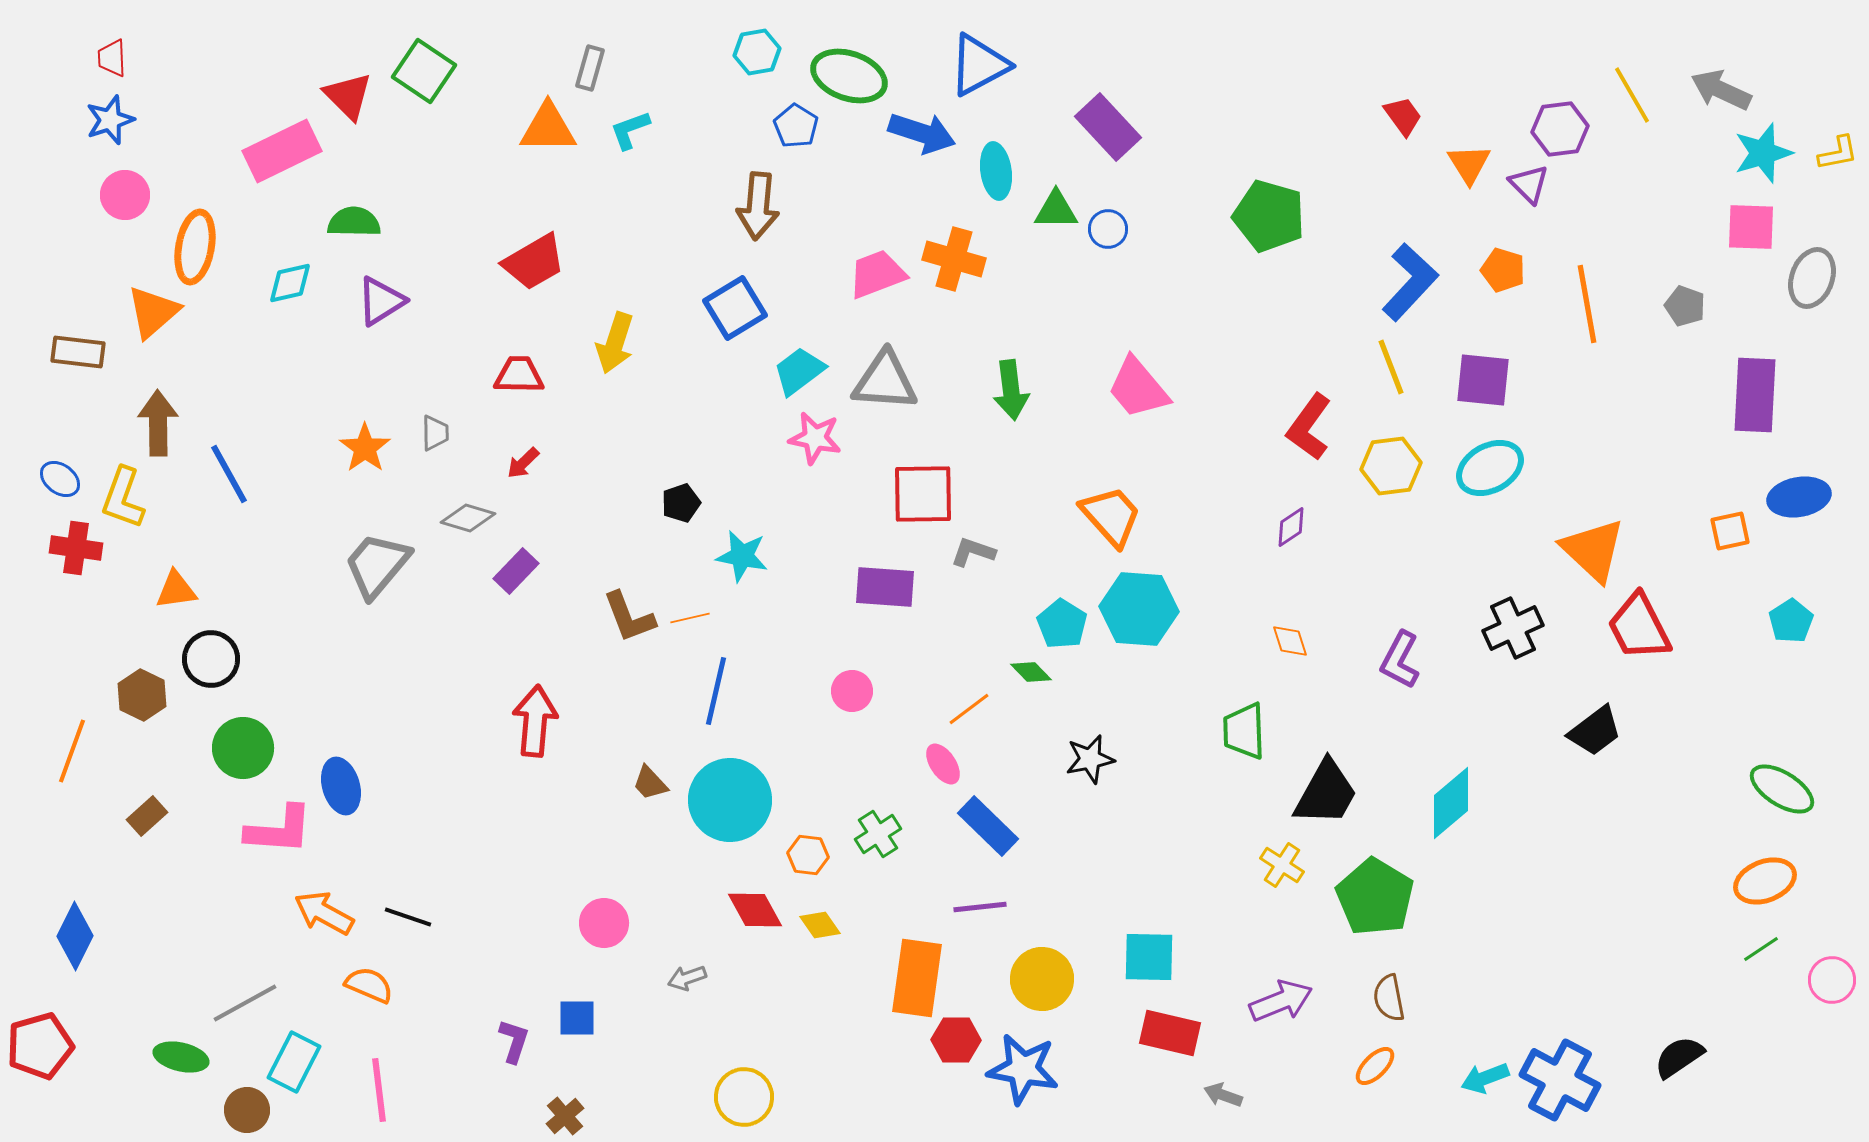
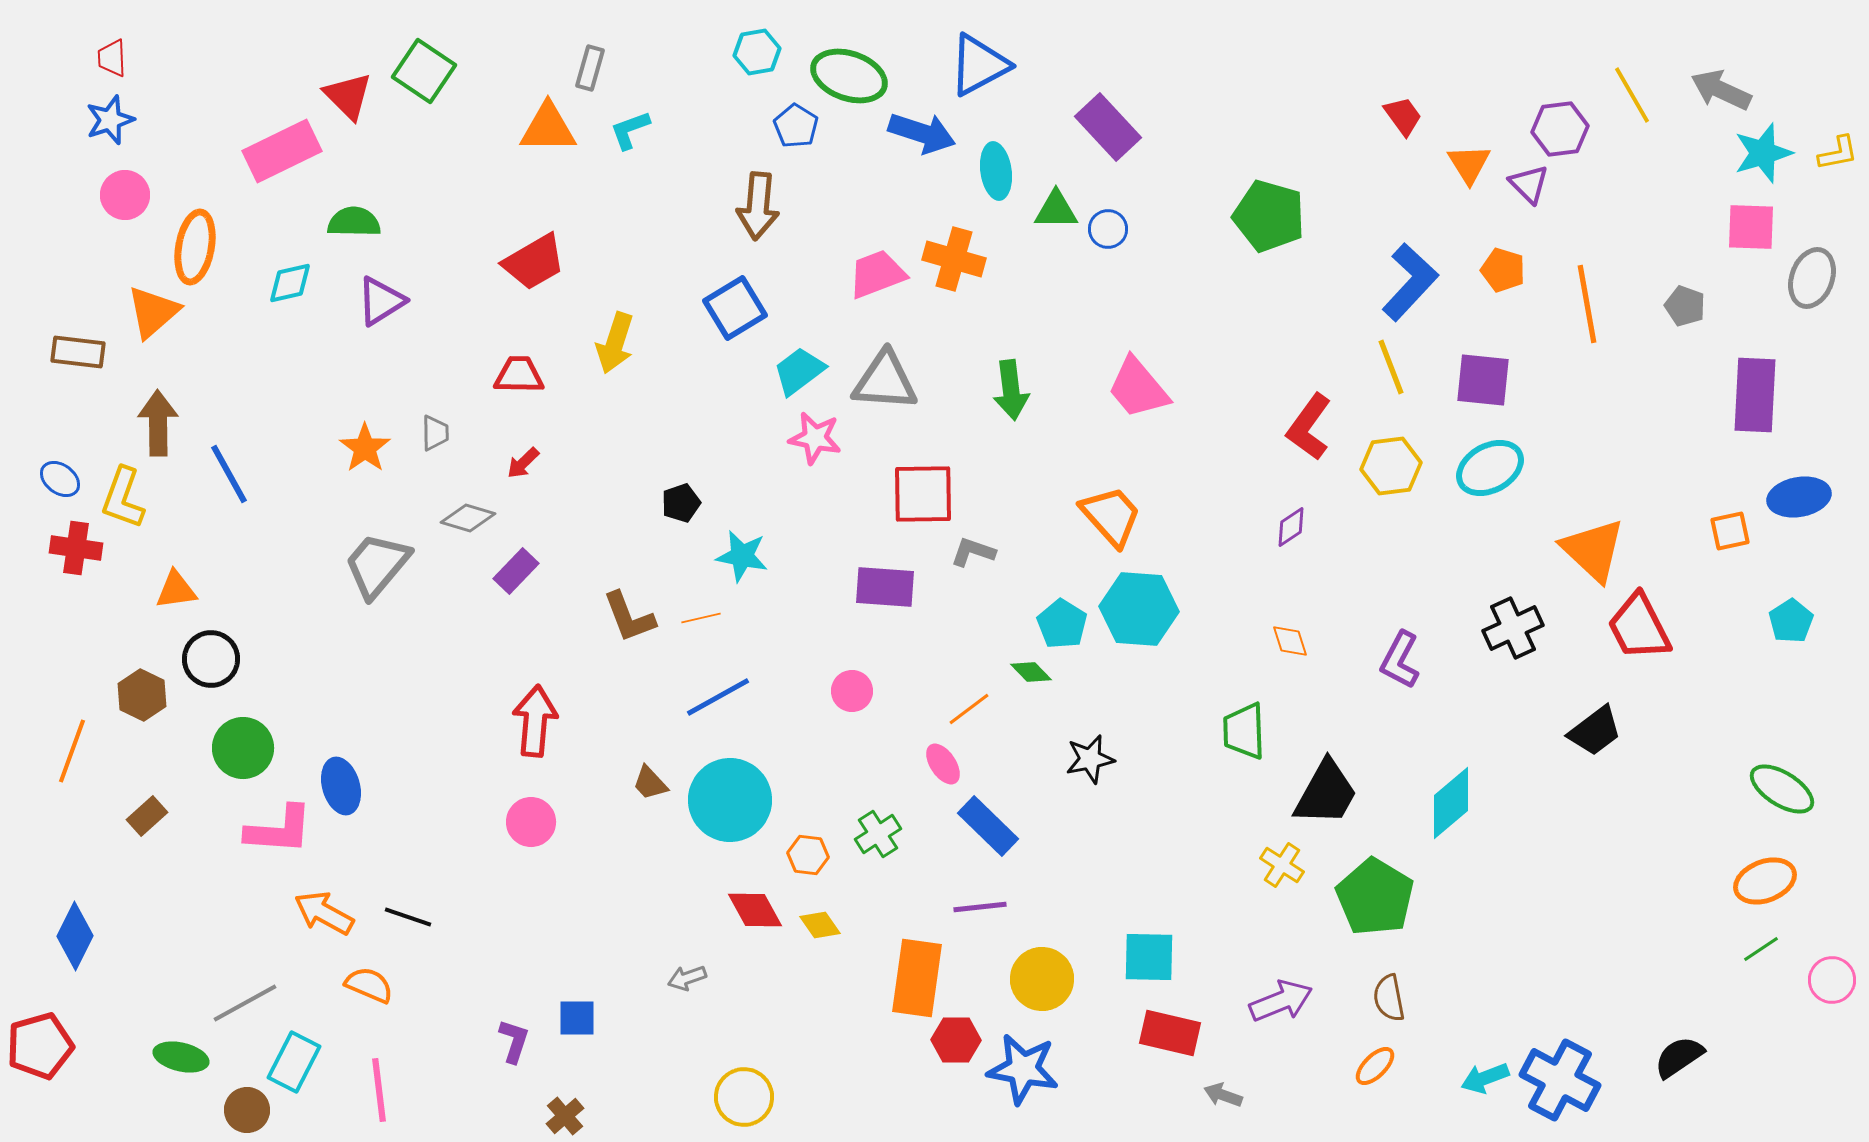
orange line at (690, 618): moved 11 px right
blue line at (716, 691): moved 2 px right, 6 px down; rotated 48 degrees clockwise
pink circle at (604, 923): moved 73 px left, 101 px up
